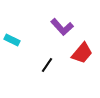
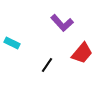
purple L-shape: moved 4 px up
cyan rectangle: moved 3 px down
